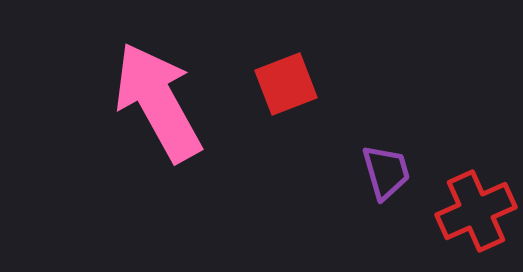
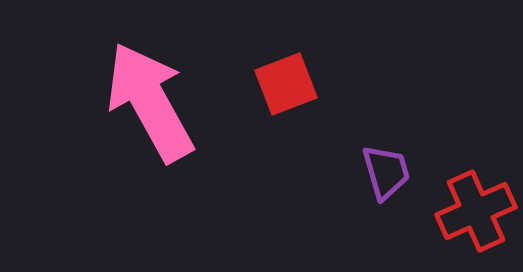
pink arrow: moved 8 px left
